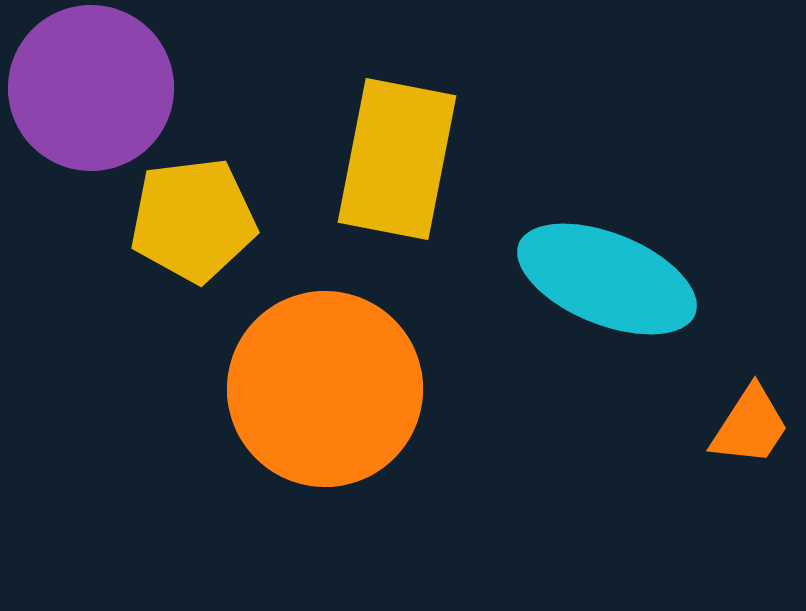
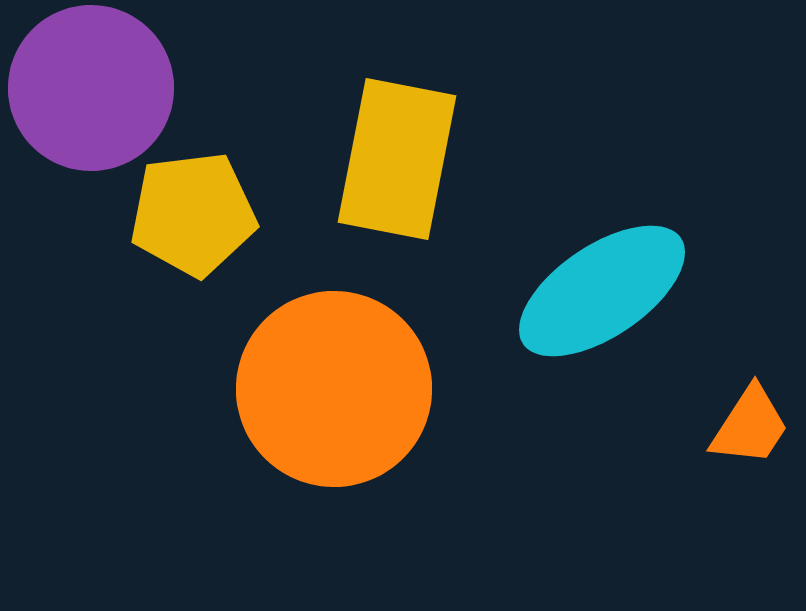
yellow pentagon: moved 6 px up
cyan ellipse: moved 5 px left, 12 px down; rotated 56 degrees counterclockwise
orange circle: moved 9 px right
